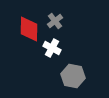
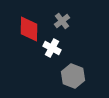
gray cross: moved 7 px right
gray hexagon: rotated 10 degrees clockwise
